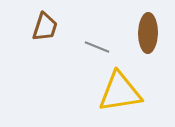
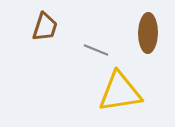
gray line: moved 1 px left, 3 px down
